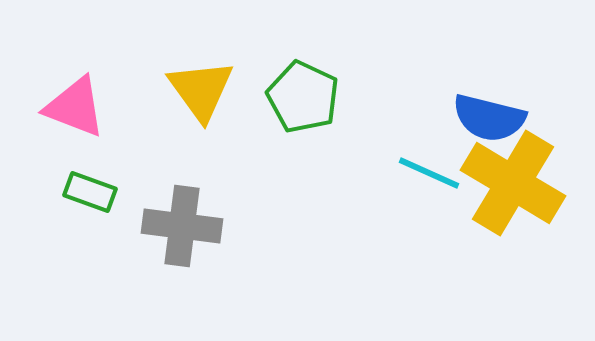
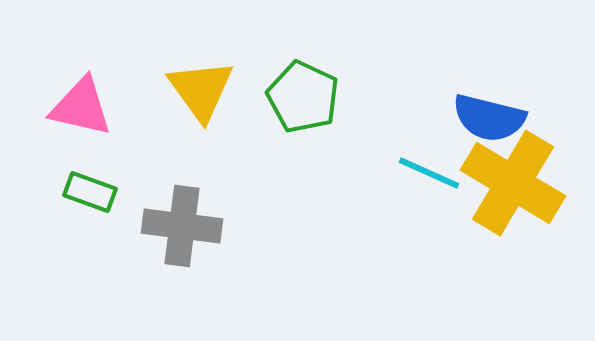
pink triangle: moved 6 px right; rotated 8 degrees counterclockwise
